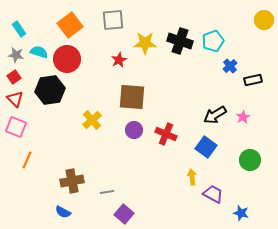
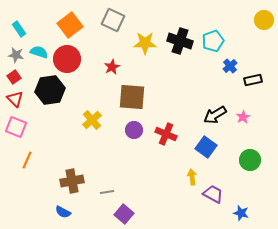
gray square: rotated 30 degrees clockwise
red star: moved 7 px left, 7 px down
